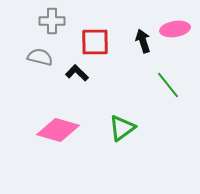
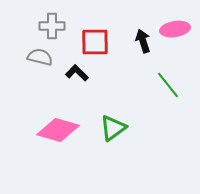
gray cross: moved 5 px down
green triangle: moved 9 px left
